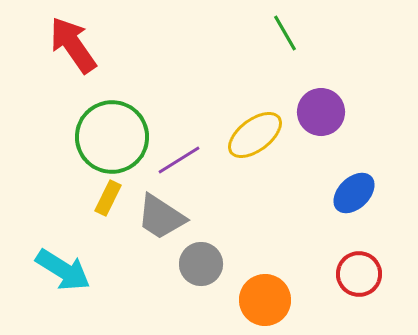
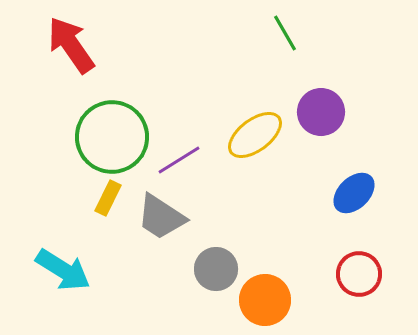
red arrow: moved 2 px left
gray circle: moved 15 px right, 5 px down
